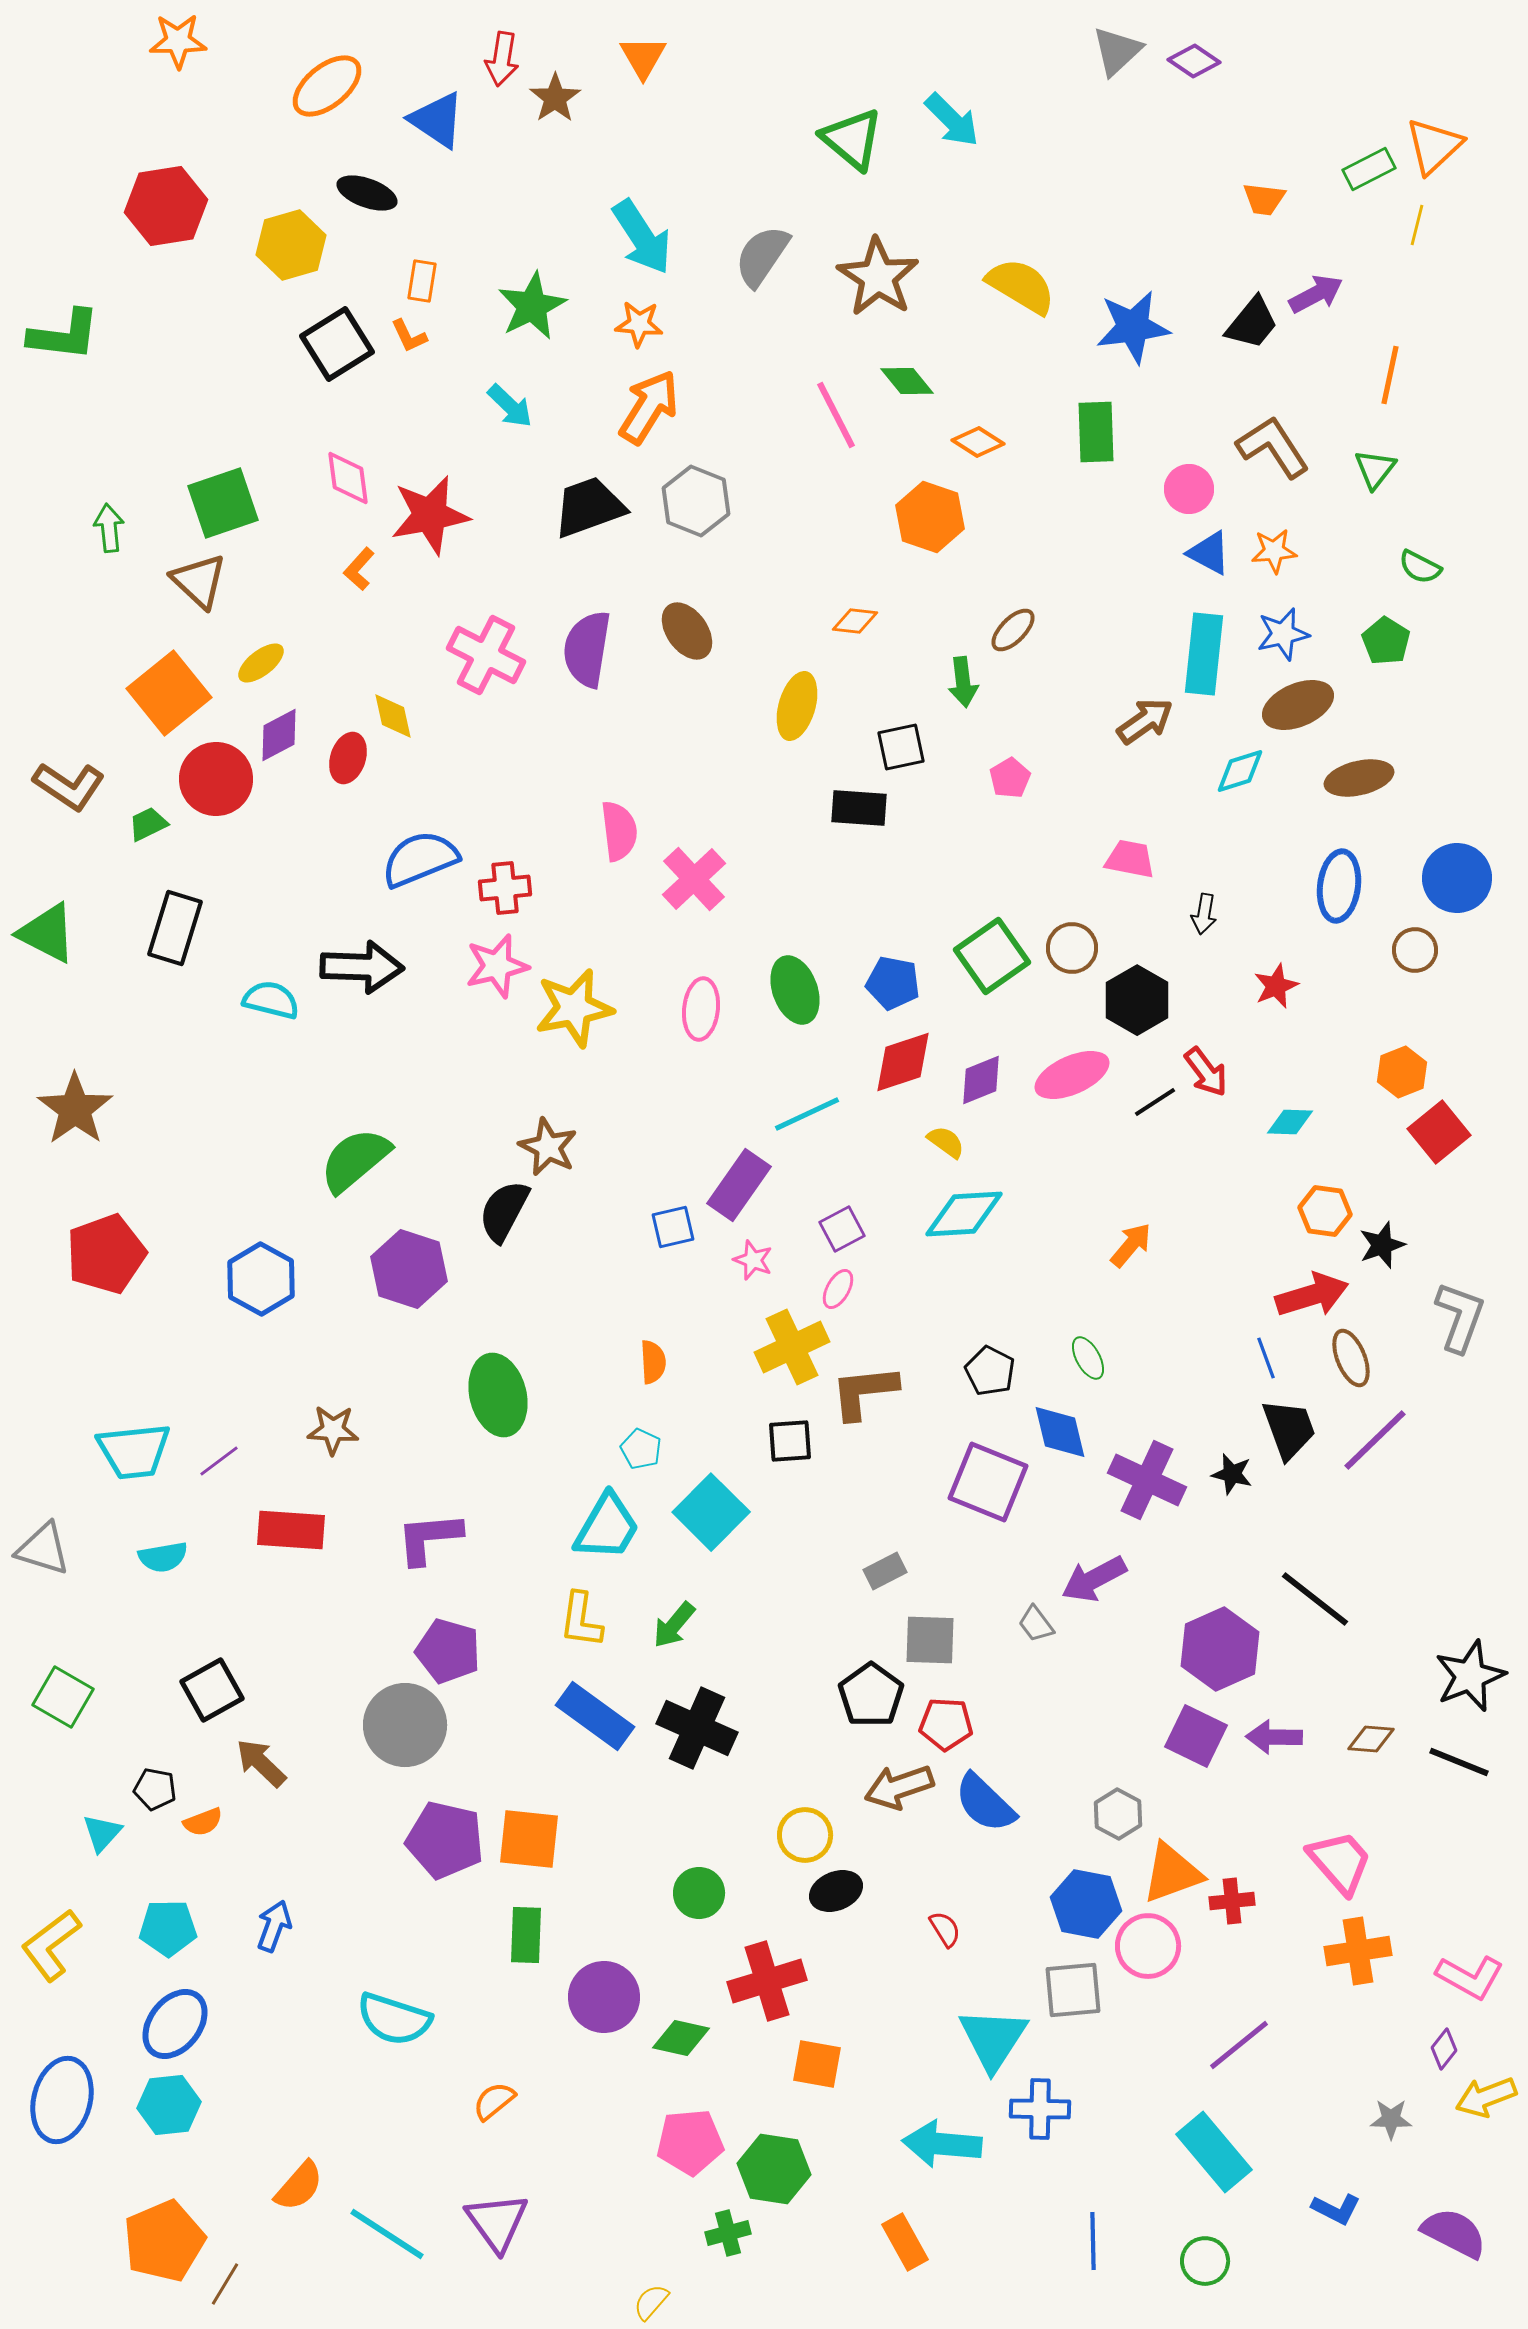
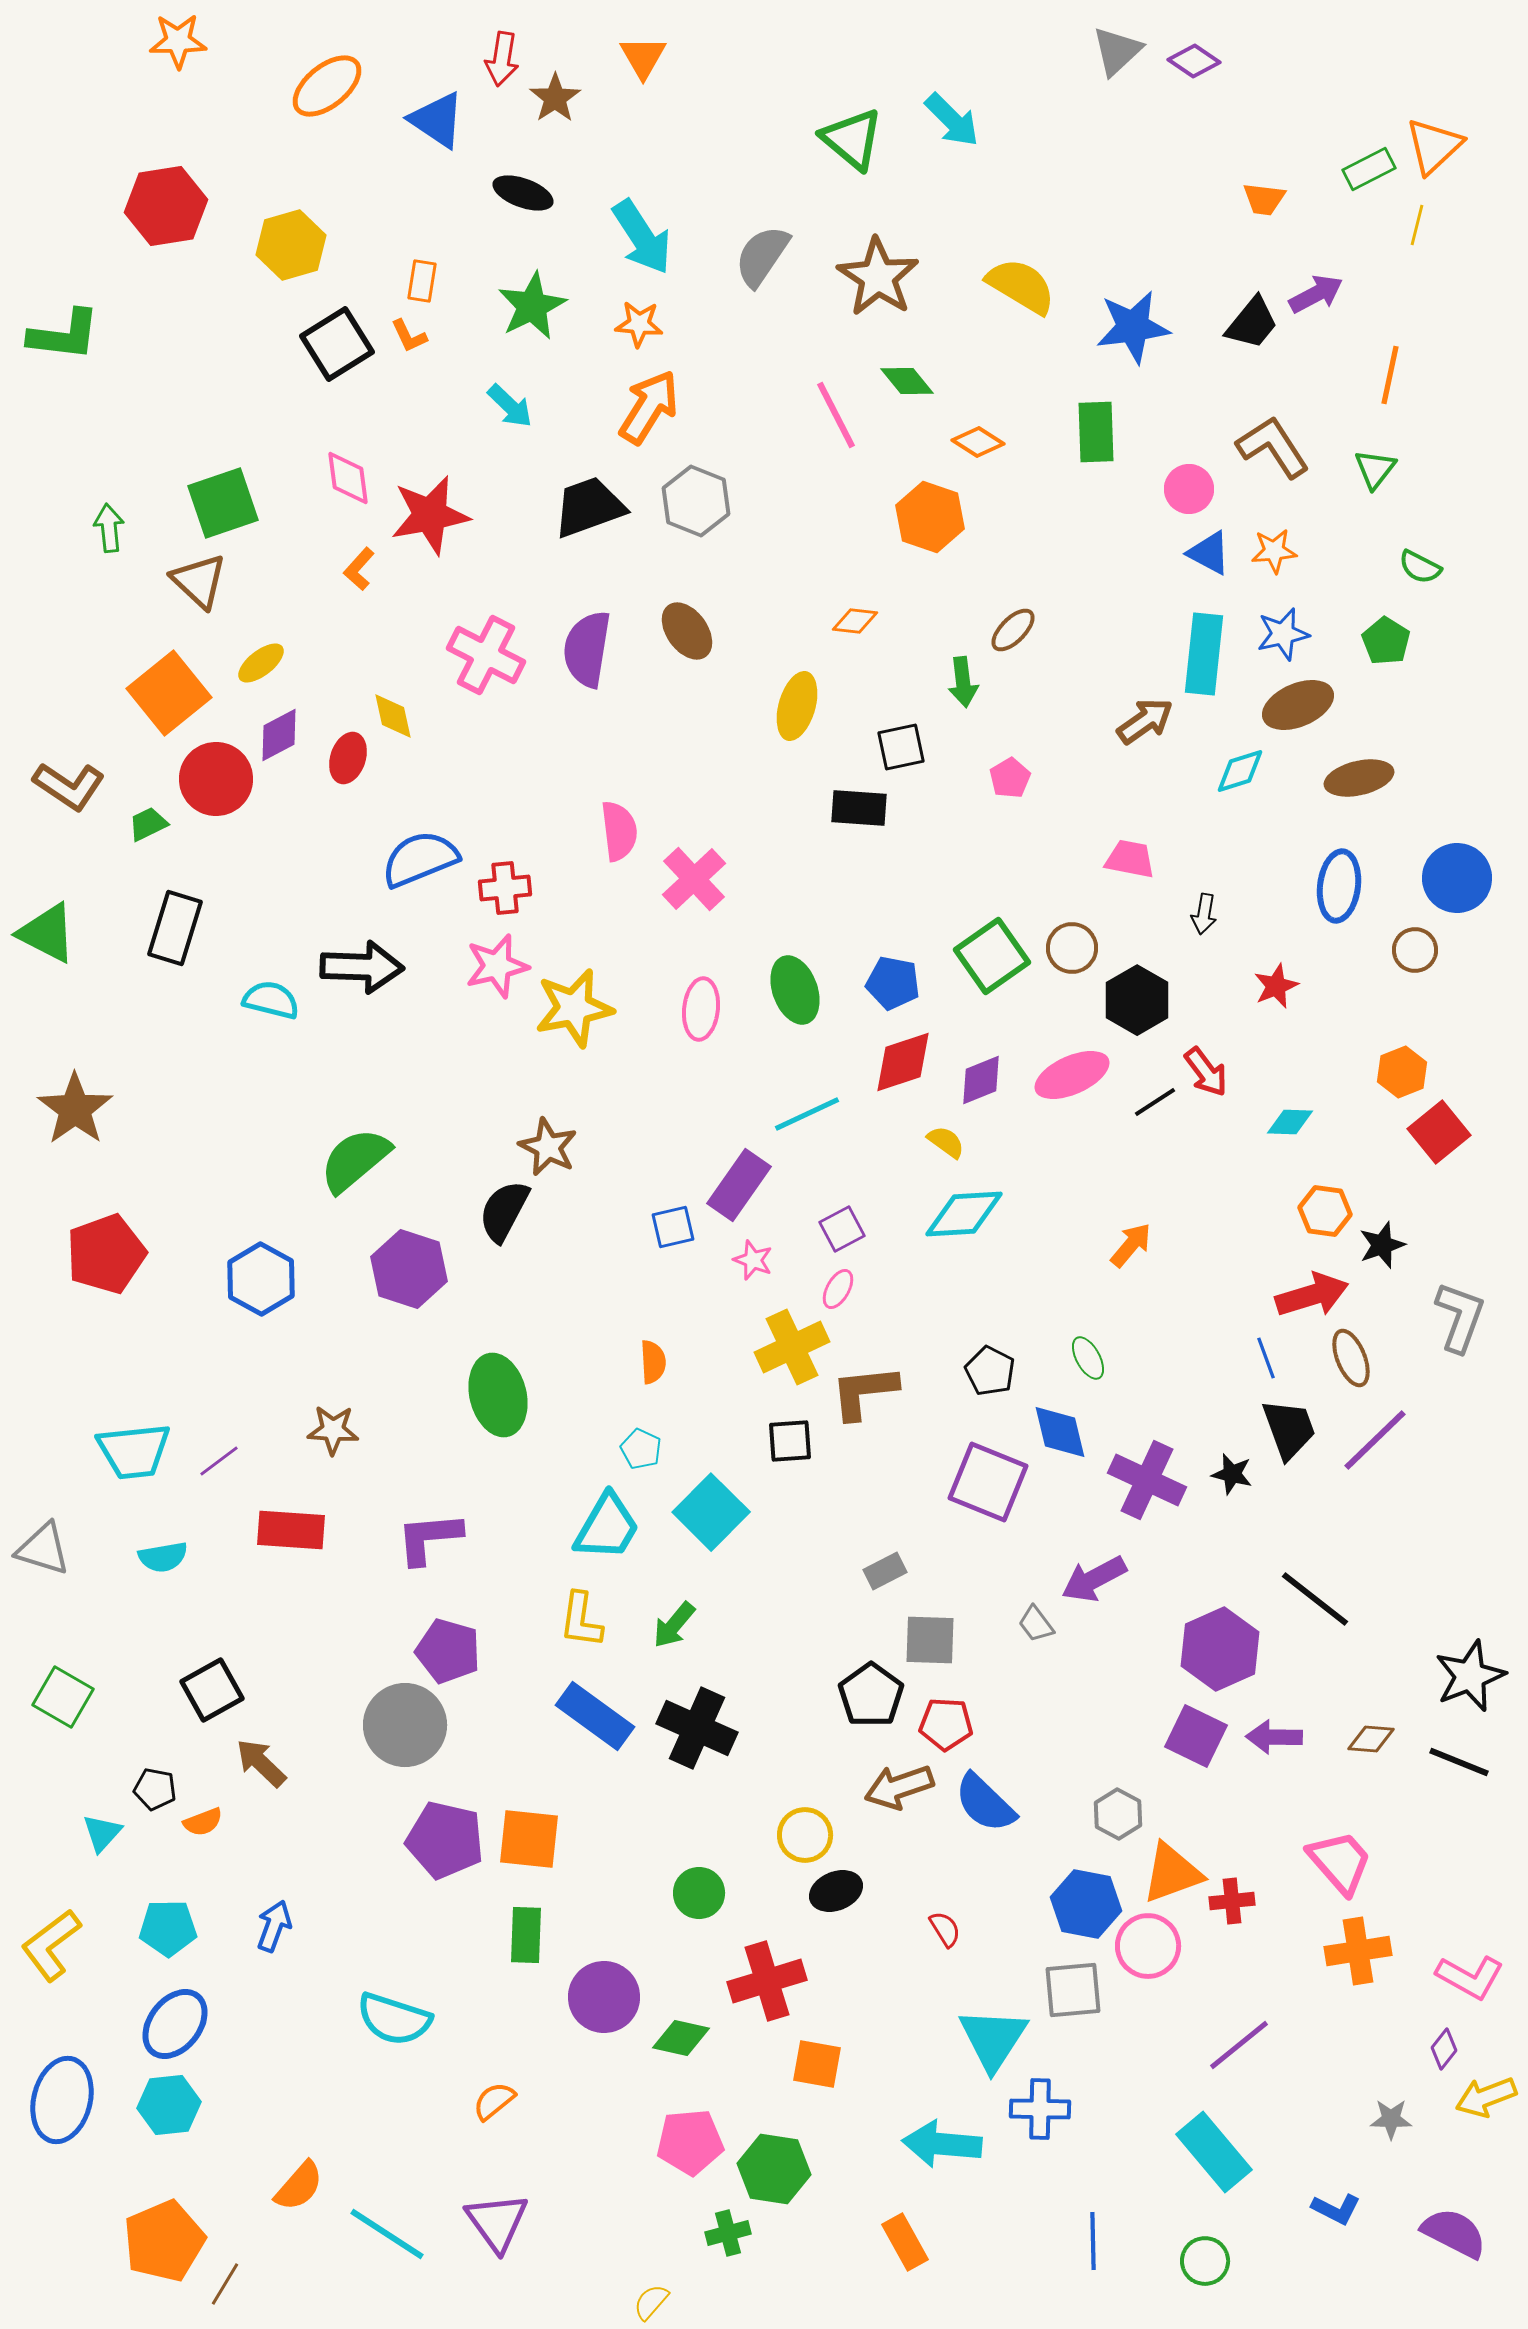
black ellipse at (367, 193): moved 156 px right
